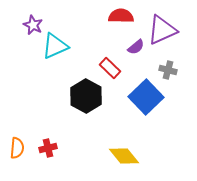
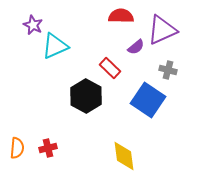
blue square: moved 2 px right, 3 px down; rotated 12 degrees counterclockwise
yellow diamond: rotated 32 degrees clockwise
